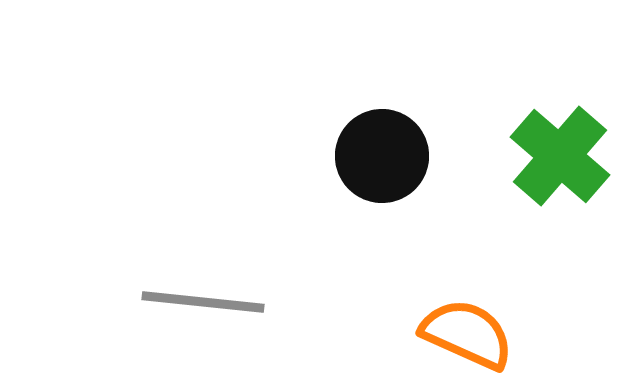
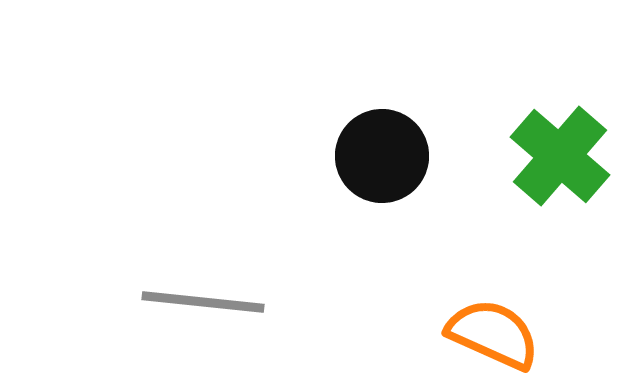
orange semicircle: moved 26 px right
